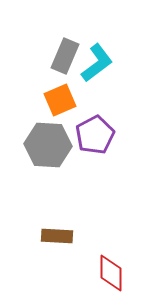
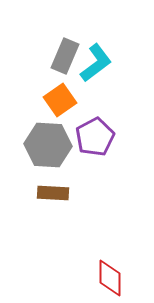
cyan L-shape: moved 1 px left
orange square: rotated 12 degrees counterclockwise
purple pentagon: moved 2 px down
brown rectangle: moved 4 px left, 43 px up
red diamond: moved 1 px left, 5 px down
